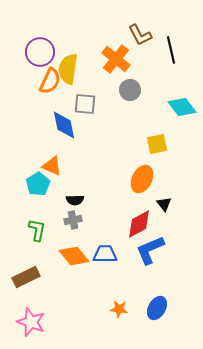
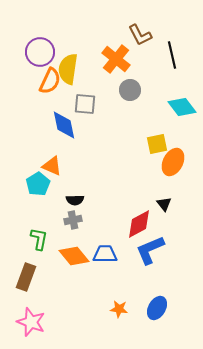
black line: moved 1 px right, 5 px down
orange ellipse: moved 31 px right, 17 px up
green L-shape: moved 2 px right, 9 px down
brown rectangle: rotated 44 degrees counterclockwise
